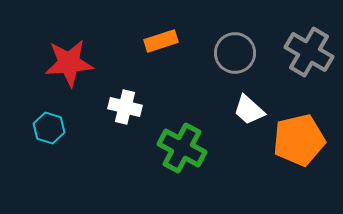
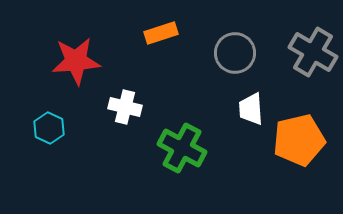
orange rectangle: moved 8 px up
gray cross: moved 4 px right
red star: moved 7 px right, 2 px up
white trapezoid: moved 2 px right, 1 px up; rotated 44 degrees clockwise
cyan hexagon: rotated 8 degrees clockwise
